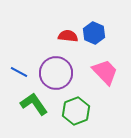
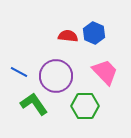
purple circle: moved 3 px down
green hexagon: moved 9 px right, 5 px up; rotated 20 degrees clockwise
